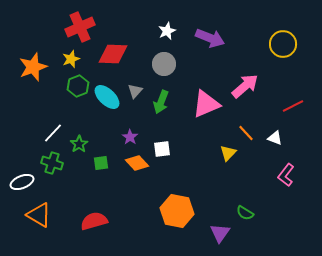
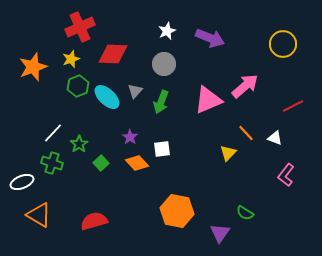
pink triangle: moved 2 px right, 4 px up
green square: rotated 35 degrees counterclockwise
